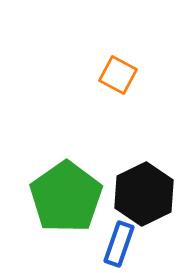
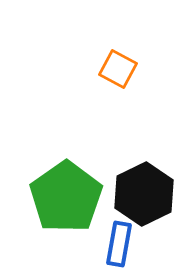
orange square: moved 6 px up
blue rectangle: rotated 9 degrees counterclockwise
